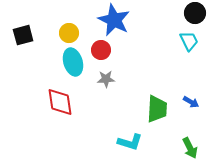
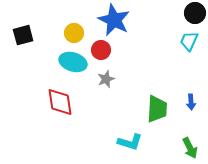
yellow circle: moved 5 px right
cyan trapezoid: rotated 130 degrees counterclockwise
cyan ellipse: rotated 56 degrees counterclockwise
gray star: rotated 18 degrees counterclockwise
blue arrow: rotated 56 degrees clockwise
